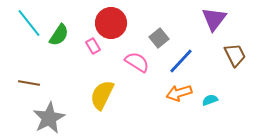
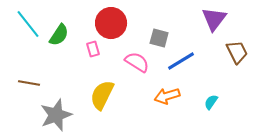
cyan line: moved 1 px left, 1 px down
gray square: rotated 36 degrees counterclockwise
pink rectangle: moved 3 px down; rotated 14 degrees clockwise
brown trapezoid: moved 2 px right, 3 px up
blue line: rotated 16 degrees clockwise
orange arrow: moved 12 px left, 3 px down
cyan semicircle: moved 1 px right, 2 px down; rotated 35 degrees counterclockwise
gray star: moved 7 px right, 3 px up; rotated 8 degrees clockwise
